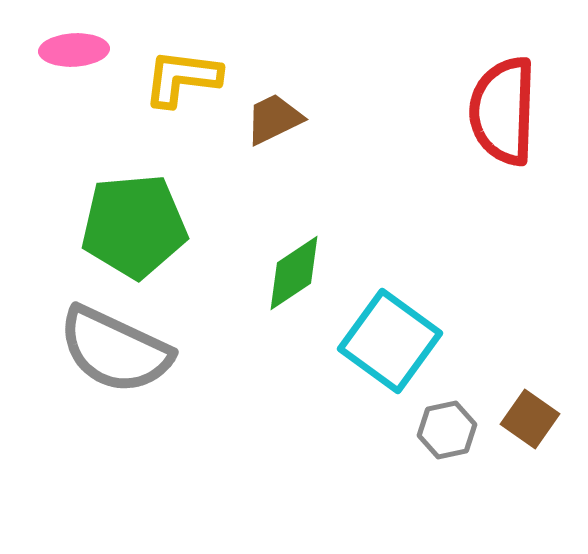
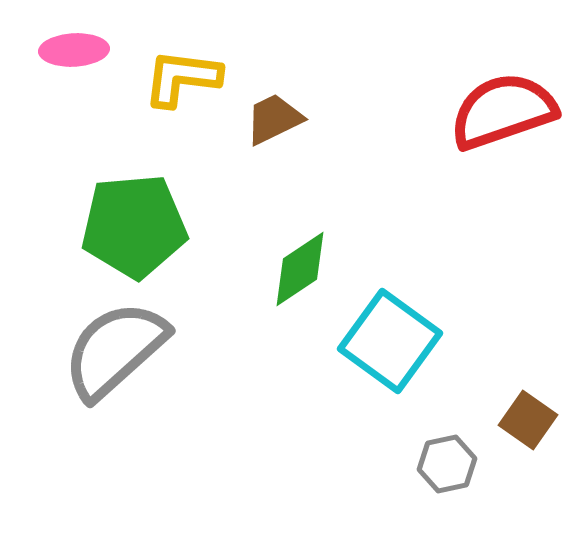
red semicircle: rotated 69 degrees clockwise
green diamond: moved 6 px right, 4 px up
gray semicircle: rotated 113 degrees clockwise
brown square: moved 2 px left, 1 px down
gray hexagon: moved 34 px down
